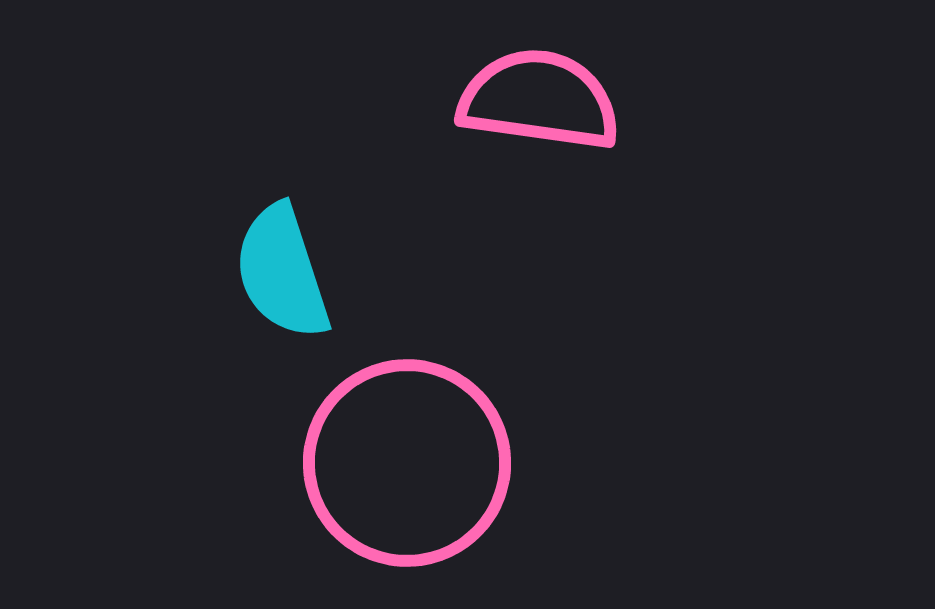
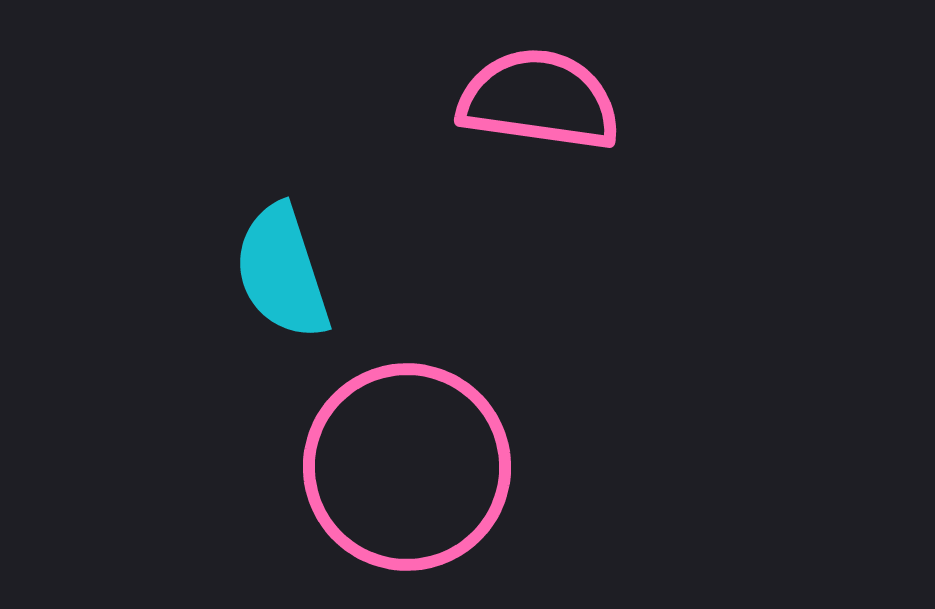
pink circle: moved 4 px down
